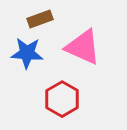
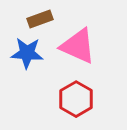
pink triangle: moved 5 px left, 1 px up
red hexagon: moved 14 px right
